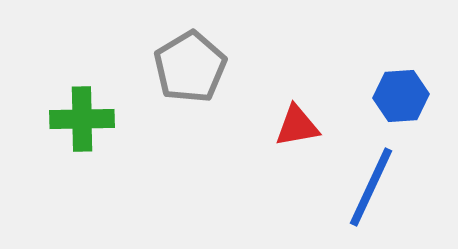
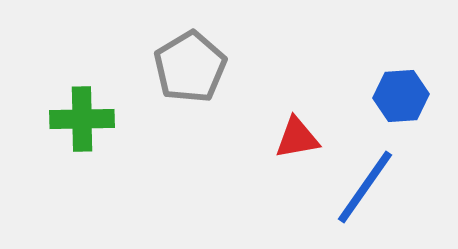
red triangle: moved 12 px down
blue line: moved 6 px left; rotated 10 degrees clockwise
